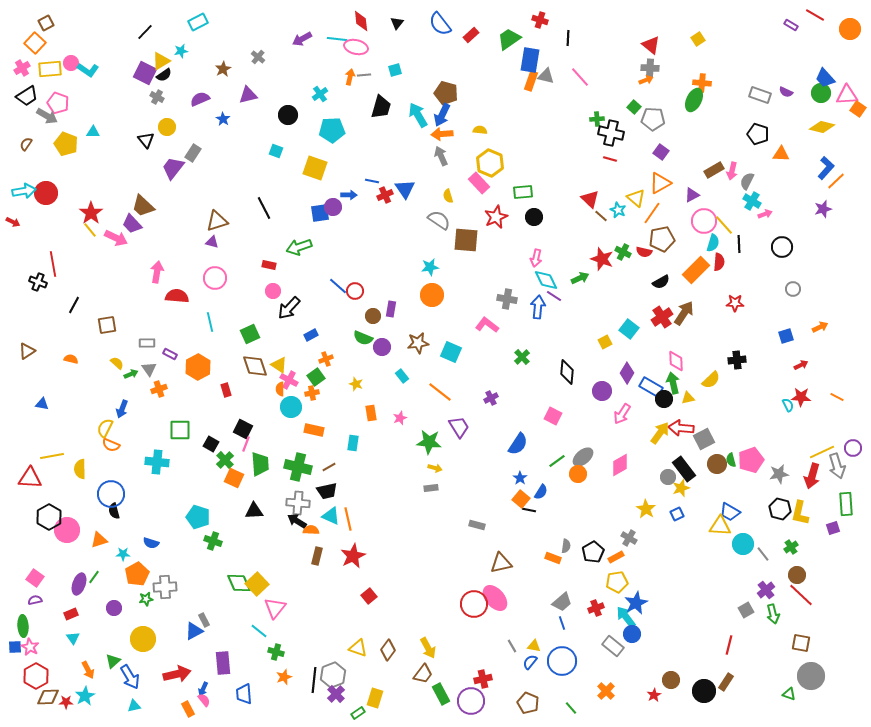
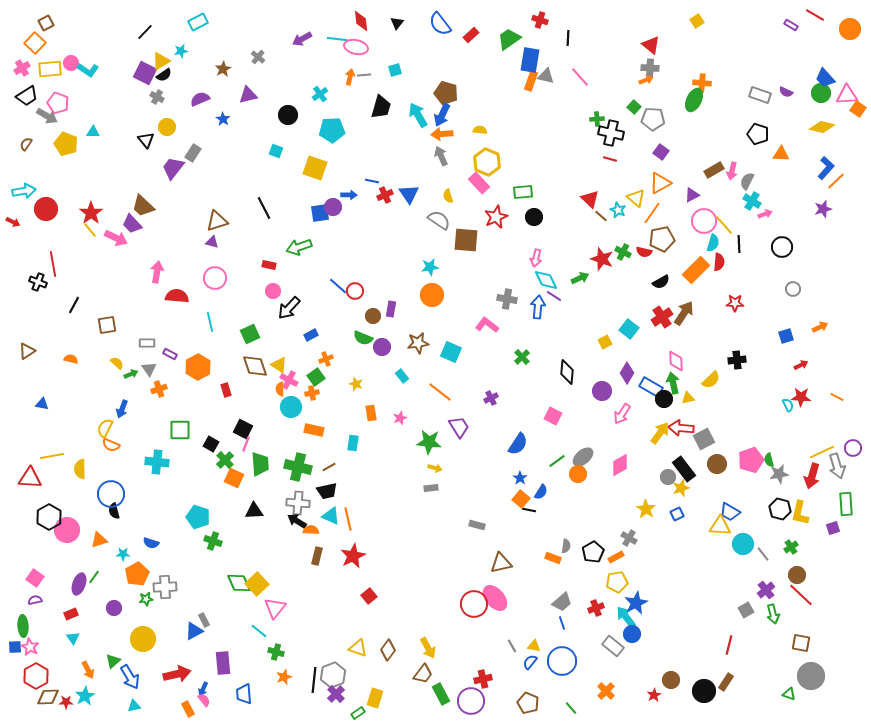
yellow square at (698, 39): moved 1 px left, 18 px up
yellow hexagon at (490, 163): moved 3 px left, 1 px up
blue triangle at (405, 189): moved 4 px right, 5 px down
red circle at (46, 193): moved 16 px down
green semicircle at (731, 460): moved 38 px right
